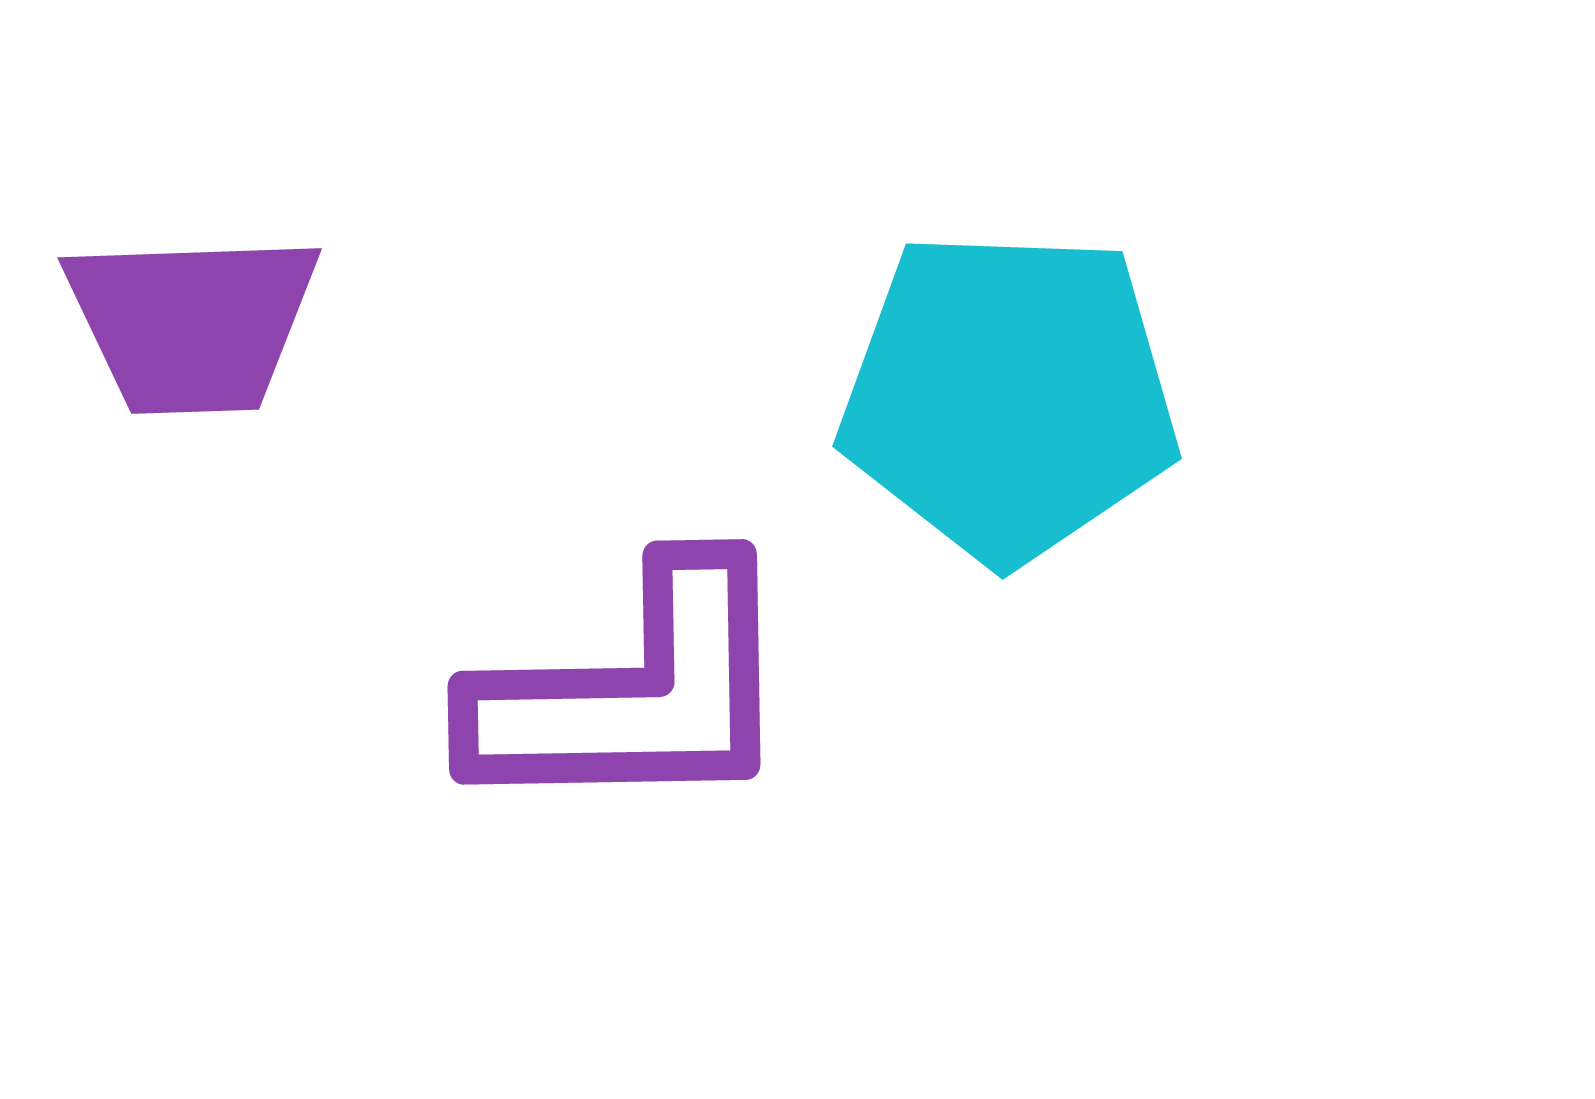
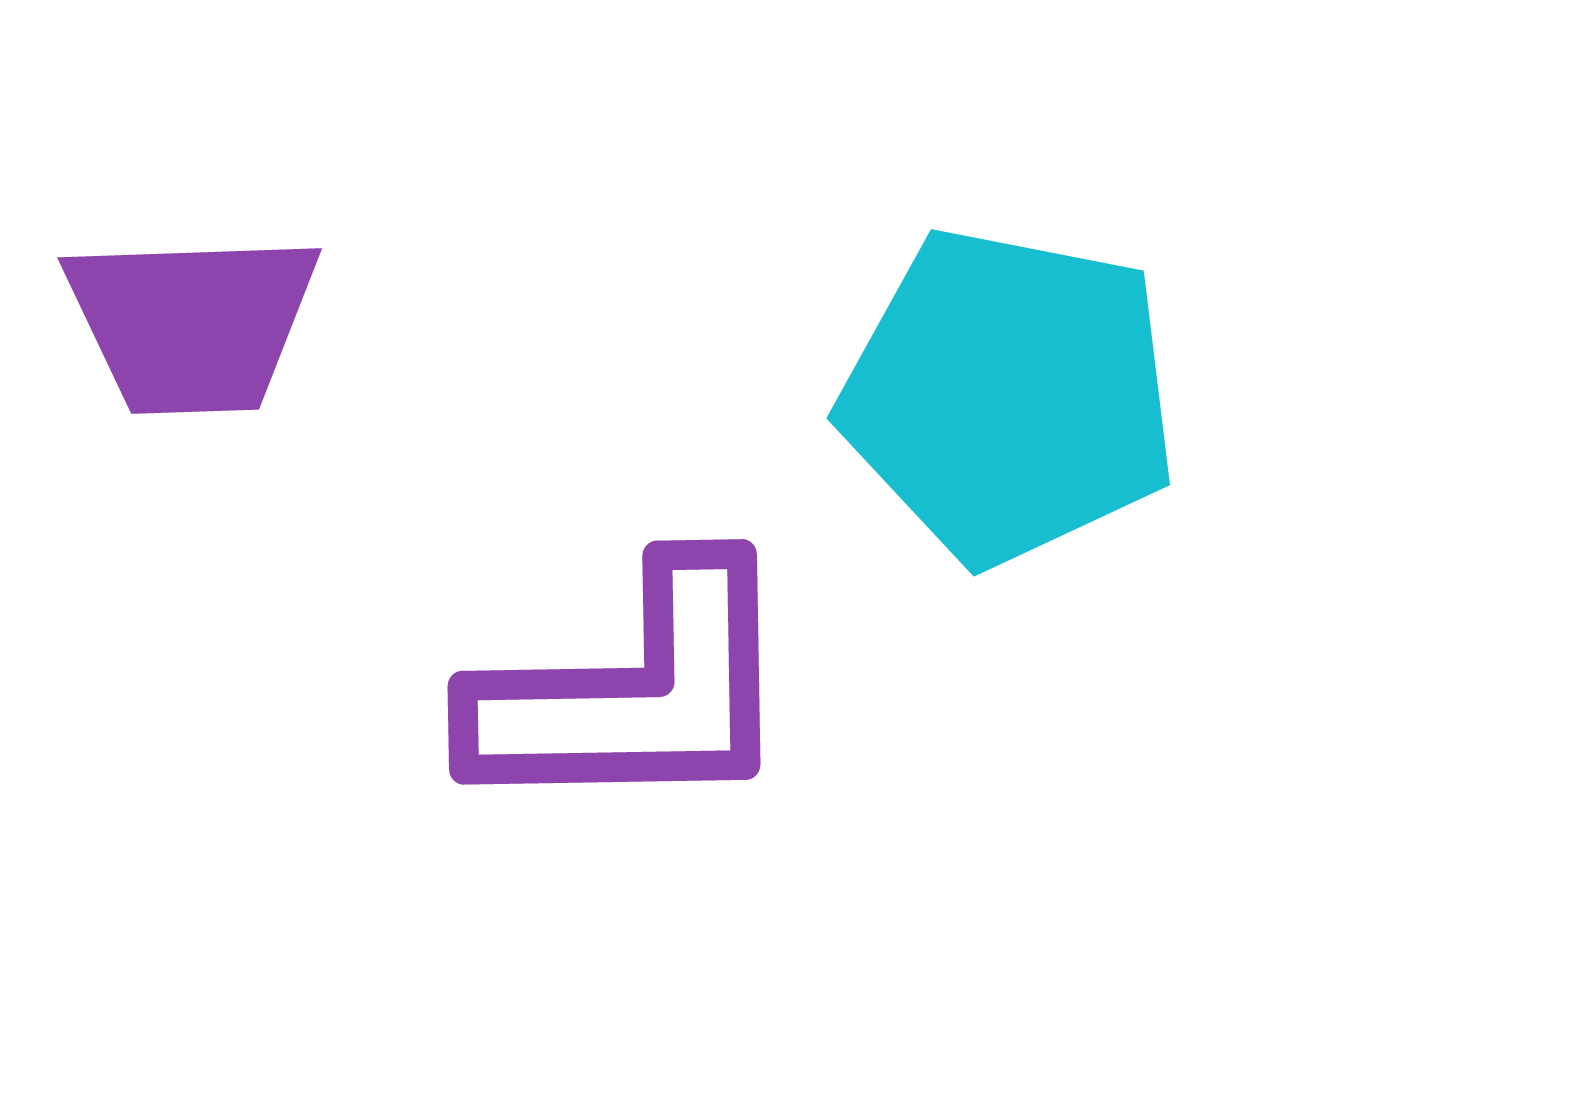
cyan pentagon: rotated 9 degrees clockwise
